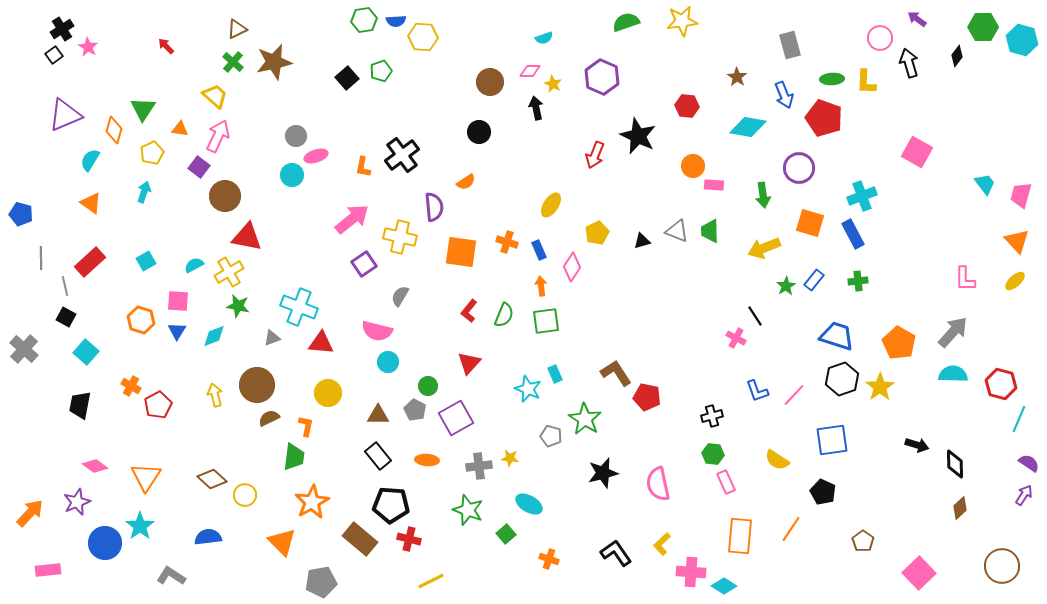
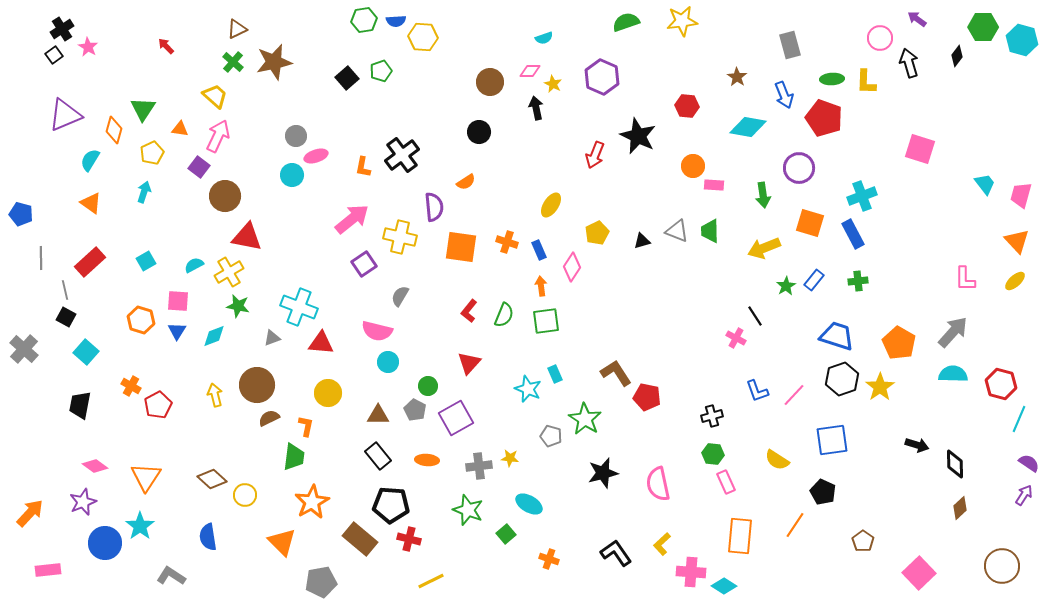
pink square at (917, 152): moved 3 px right, 3 px up; rotated 12 degrees counterclockwise
orange square at (461, 252): moved 5 px up
gray line at (65, 286): moved 4 px down
purple star at (77, 502): moved 6 px right
orange line at (791, 529): moved 4 px right, 4 px up
blue semicircle at (208, 537): rotated 92 degrees counterclockwise
